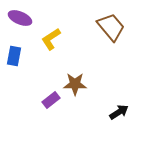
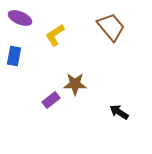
yellow L-shape: moved 4 px right, 4 px up
black arrow: rotated 114 degrees counterclockwise
